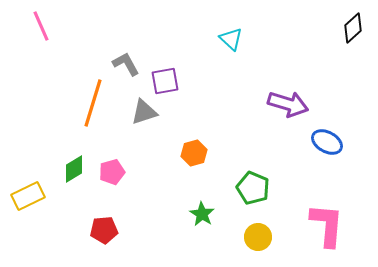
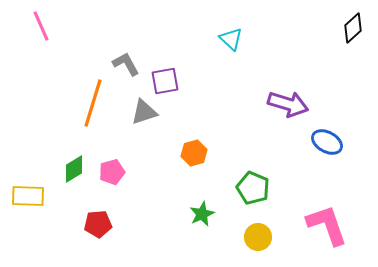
yellow rectangle: rotated 28 degrees clockwise
green star: rotated 15 degrees clockwise
pink L-shape: rotated 24 degrees counterclockwise
red pentagon: moved 6 px left, 6 px up
